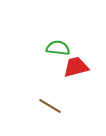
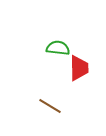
red trapezoid: moved 3 px right, 1 px down; rotated 104 degrees clockwise
